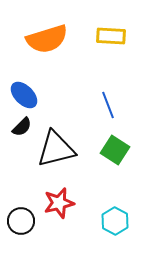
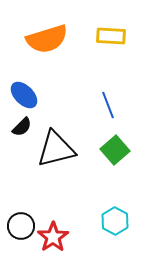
green square: rotated 16 degrees clockwise
red star: moved 6 px left, 34 px down; rotated 20 degrees counterclockwise
black circle: moved 5 px down
